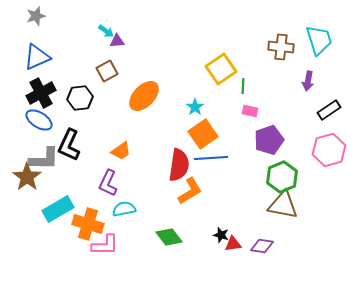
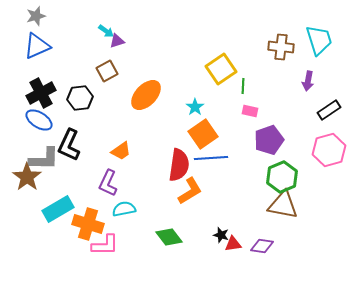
purple triangle: rotated 14 degrees counterclockwise
blue triangle: moved 11 px up
orange ellipse: moved 2 px right, 1 px up
